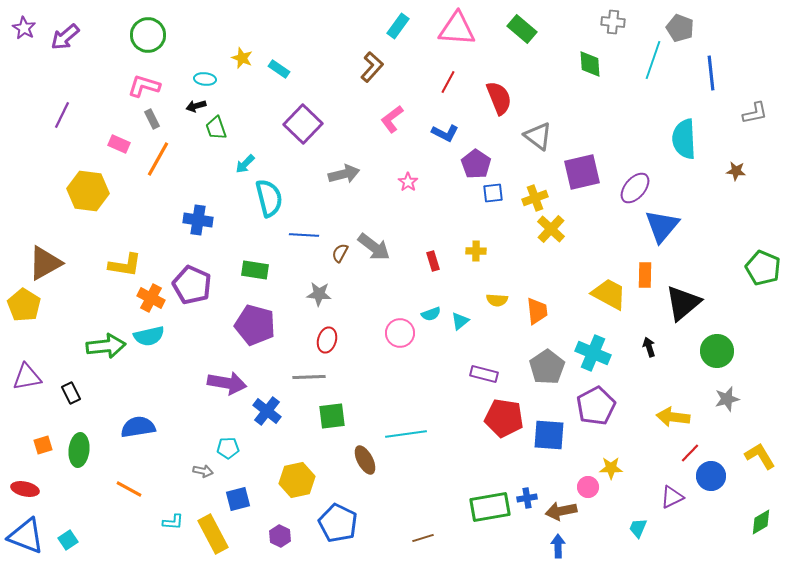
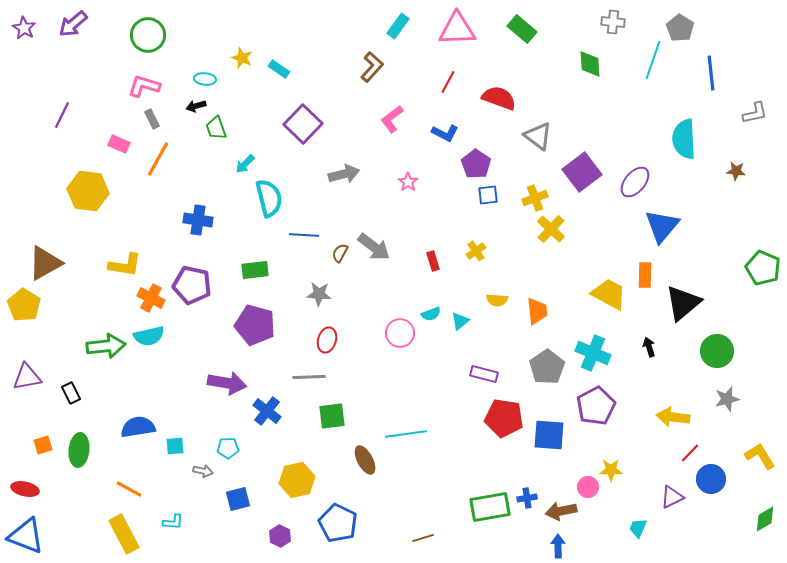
gray pentagon at (680, 28): rotated 12 degrees clockwise
pink triangle at (457, 29): rotated 6 degrees counterclockwise
purple arrow at (65, 37): moved 8 px right, 13 px up
red semicircle at (499, 98): rotated 48 degrees counterclockwise
purple square at (582, 172): rotated 24 degrees counterclockwise
purple ellipse at (635, 188): moved 6 px up
blue square at (493, 193): moved 5 px left, 2 px down
yellow cross at (476, 251): rotated 36 degrees counterclockwise
green rectangle at (255, 270): rotated 16 degrees counterclockwise
purple pentagon at (192, 285): rotated 12 degrees counterclockwise
yellow star at (611, 468): moved 2 px down
blue circle at (711, 476): moved 3 px down
green diamond at (761, 522): moved 4 px right, 3 px up
yellow rectangle at (213, 534): moved 89 px left
cyan square at (68, 540): moved 107 px right, 94 px up; rotated 30 degrees clockwise
